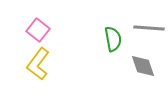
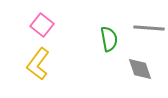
pink square: moved 4 px right, 5 px up
green semicircle: moved 4 px left
gray diamond: moved 3 px left, 3 px down
